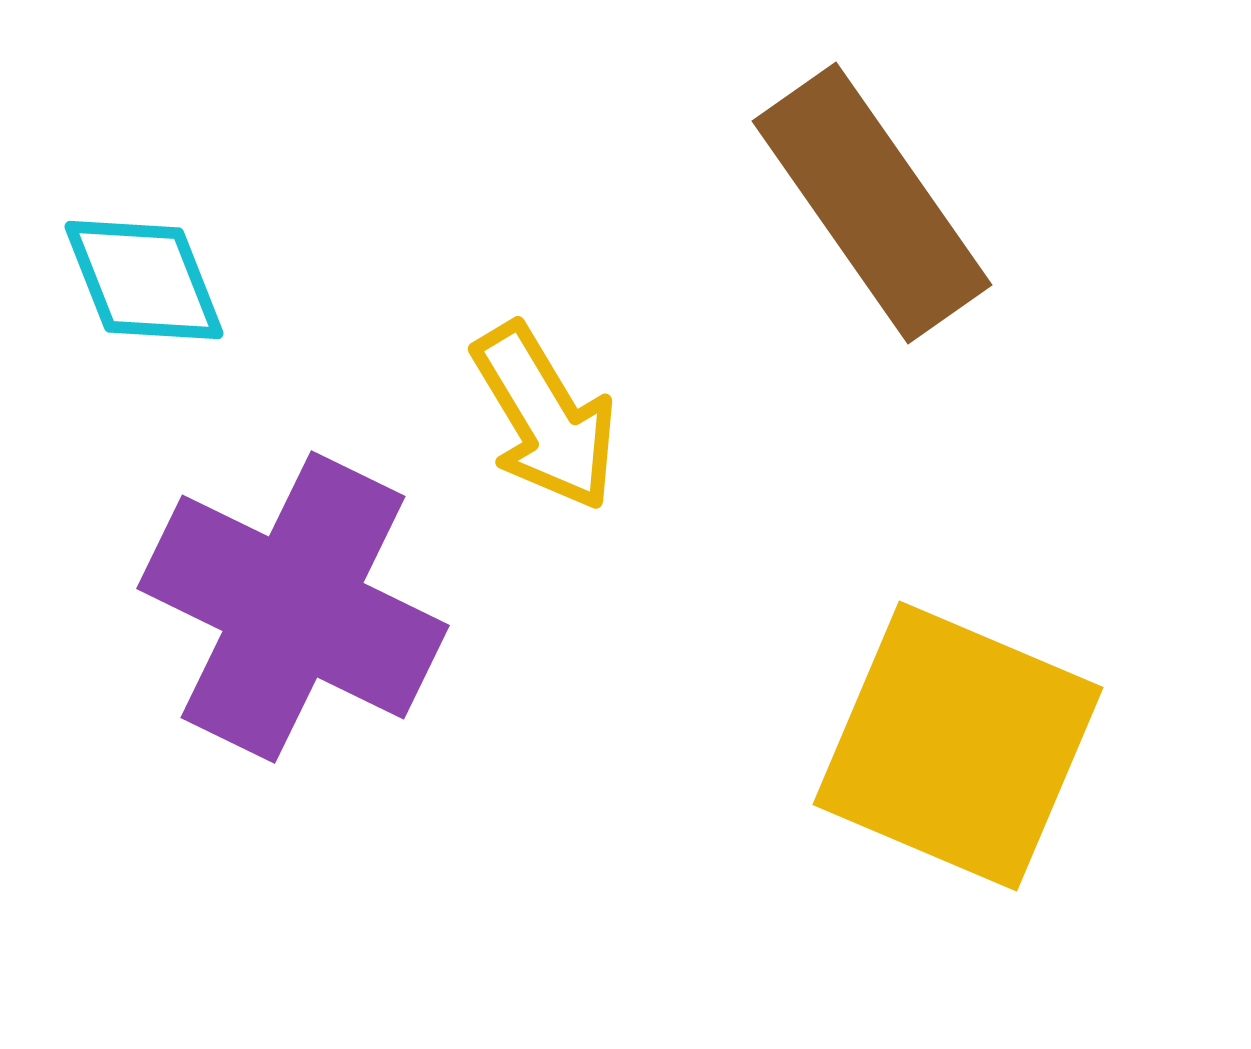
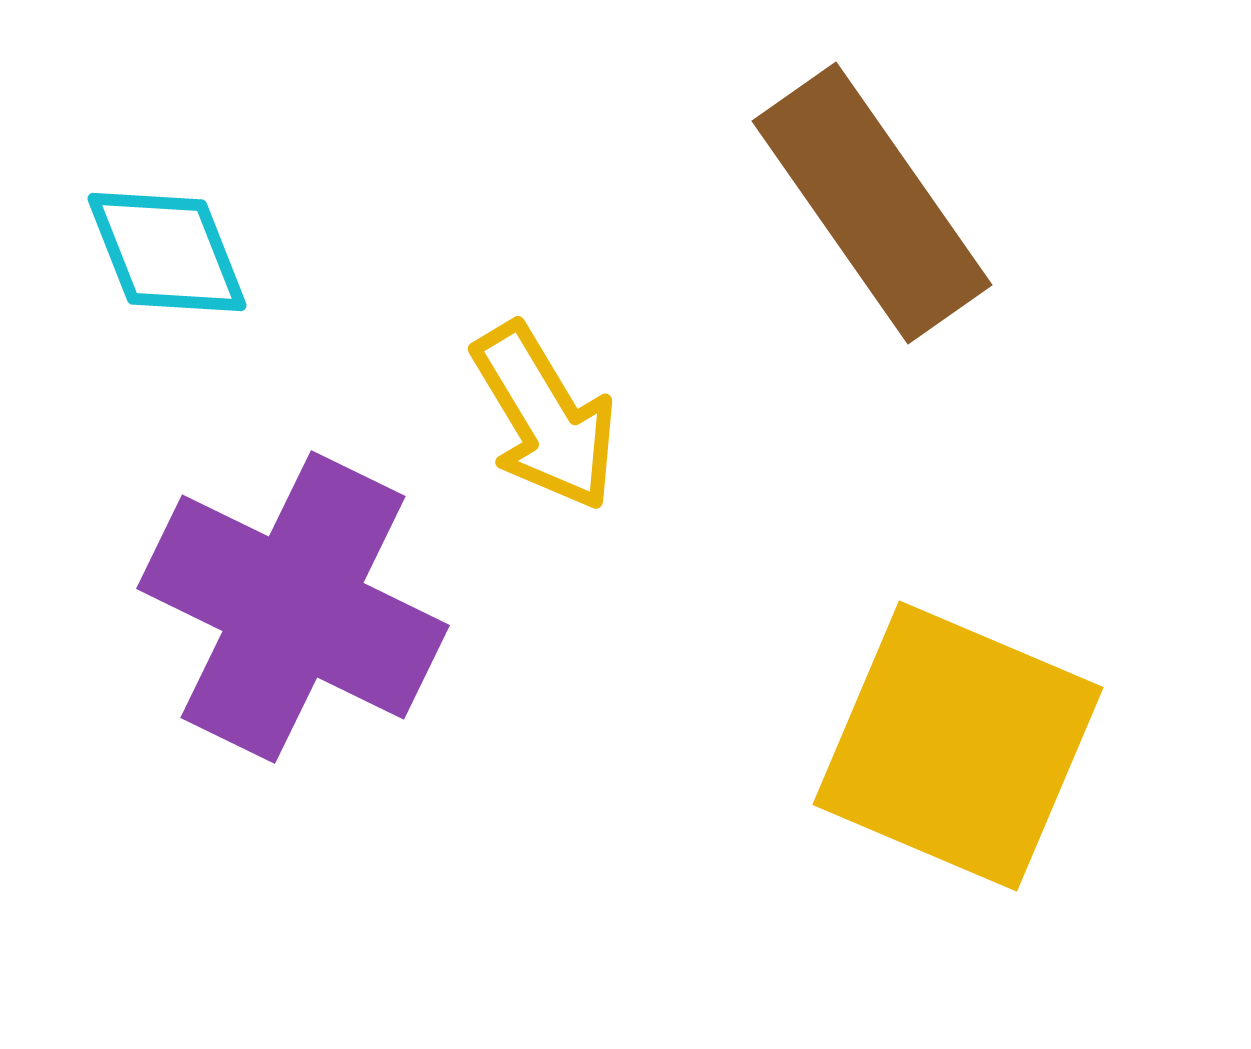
cyan diamond: moved 23 px right, 28 px up
